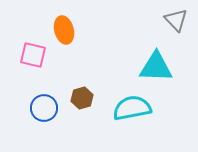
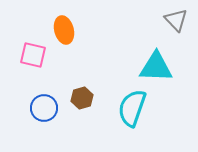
cyan semicircle: rotated 60 degrees counterclockwise
